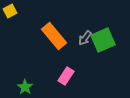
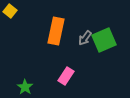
yellow square: rotated 24 degrees counterclockwise
orange rectangle: moved 2 px right, 5 px up; rotated 52 degrees clockwise
green square: moved 1 px right
